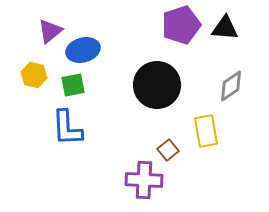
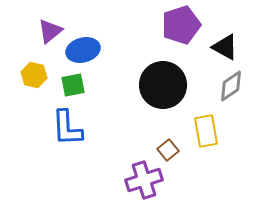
black triangle: moved 19 px down; rotated 24 degrees clockwise
black circle: moved 6 px right
purple cross: rotated 21 degrees counterclockwise
